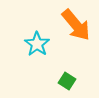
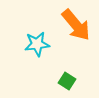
cyan star: rotated 30 degrees clockwise
